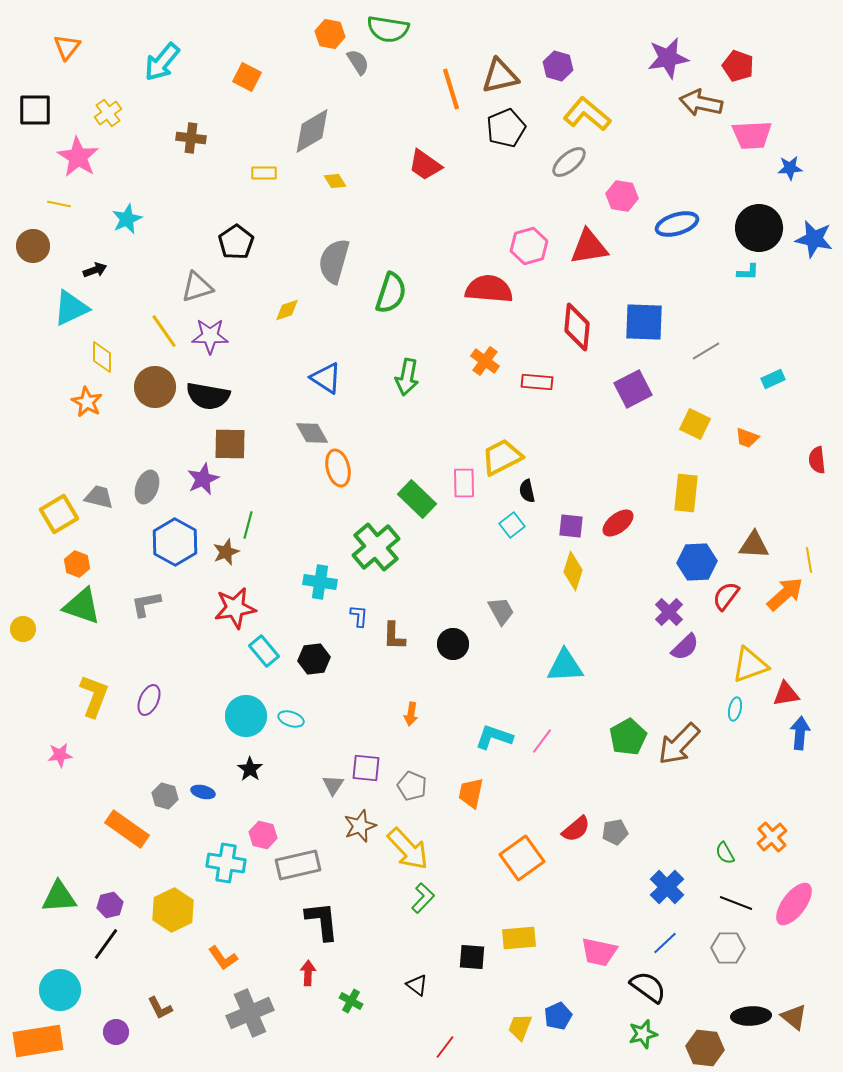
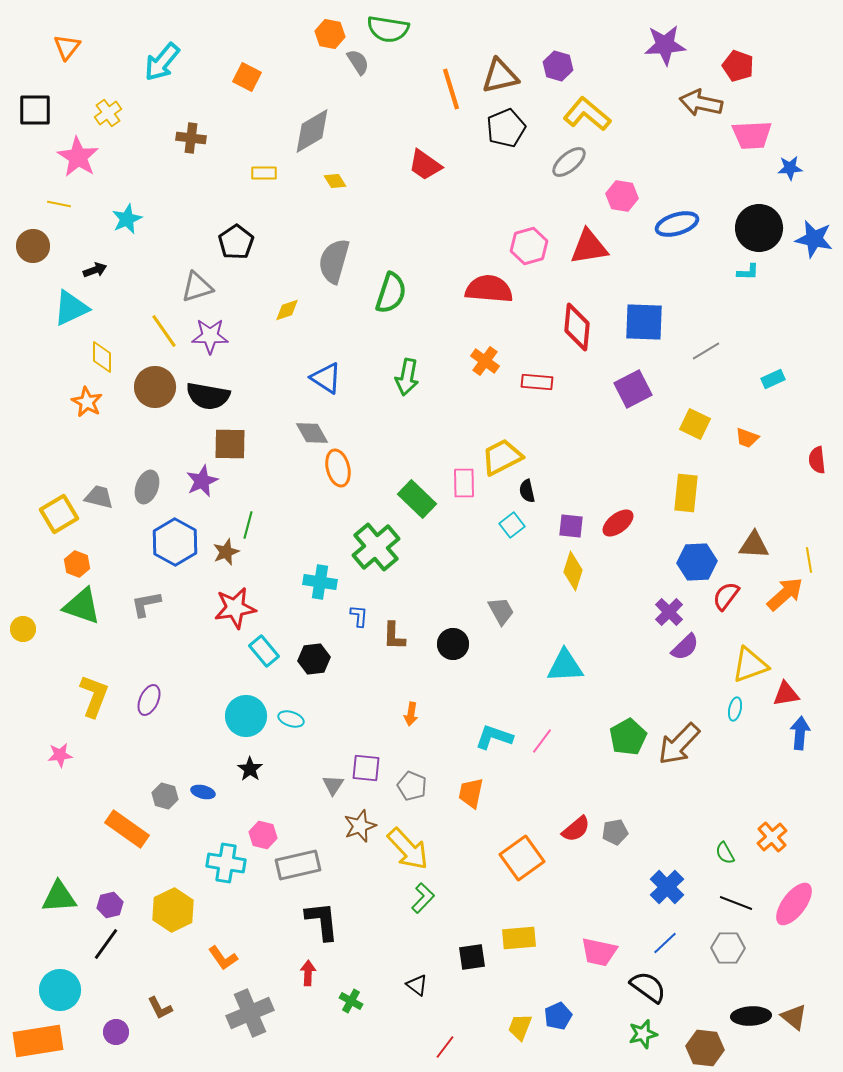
purple star at (668, 58): moved 3 px left, 13 px up; rotated 6 degrees clockwise
purple star at (203, 479): moved 1 px left, 2 px down
black square at (472, 957): rotated 12 degrees counterclockwise
